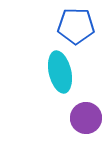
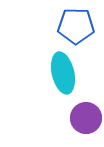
cyan ellipse: moved 3 px right, 1 px down
